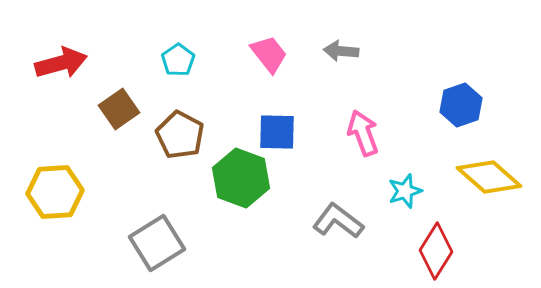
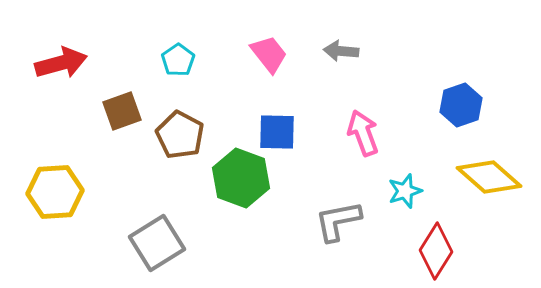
brown square: moved 3 px right, 2 px down; rotated 15 degrees clockwise
gray L-shape: rotated 48 degrees counterclockwise
